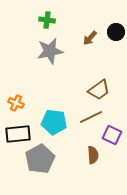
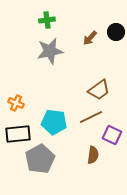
green cross: rotated 14 degrees counterclockwise
brown semicircle: rotated 12 degrees clockwise
